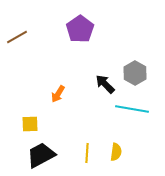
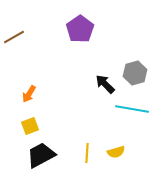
brown line: moved 3 px left
gray hexagon: rotated 15 degrees clockwise
orange arrow: moved 29 px left
yellow square: moved 2 px down; rotated 18 degrees counterclockwise
yellow semicircle: rotated 66 degrees clockwise
